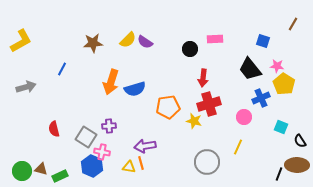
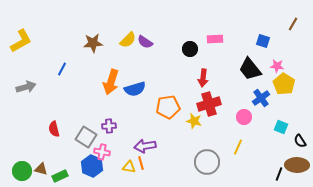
blue cross: rotated 12 degrees counterclockwise
